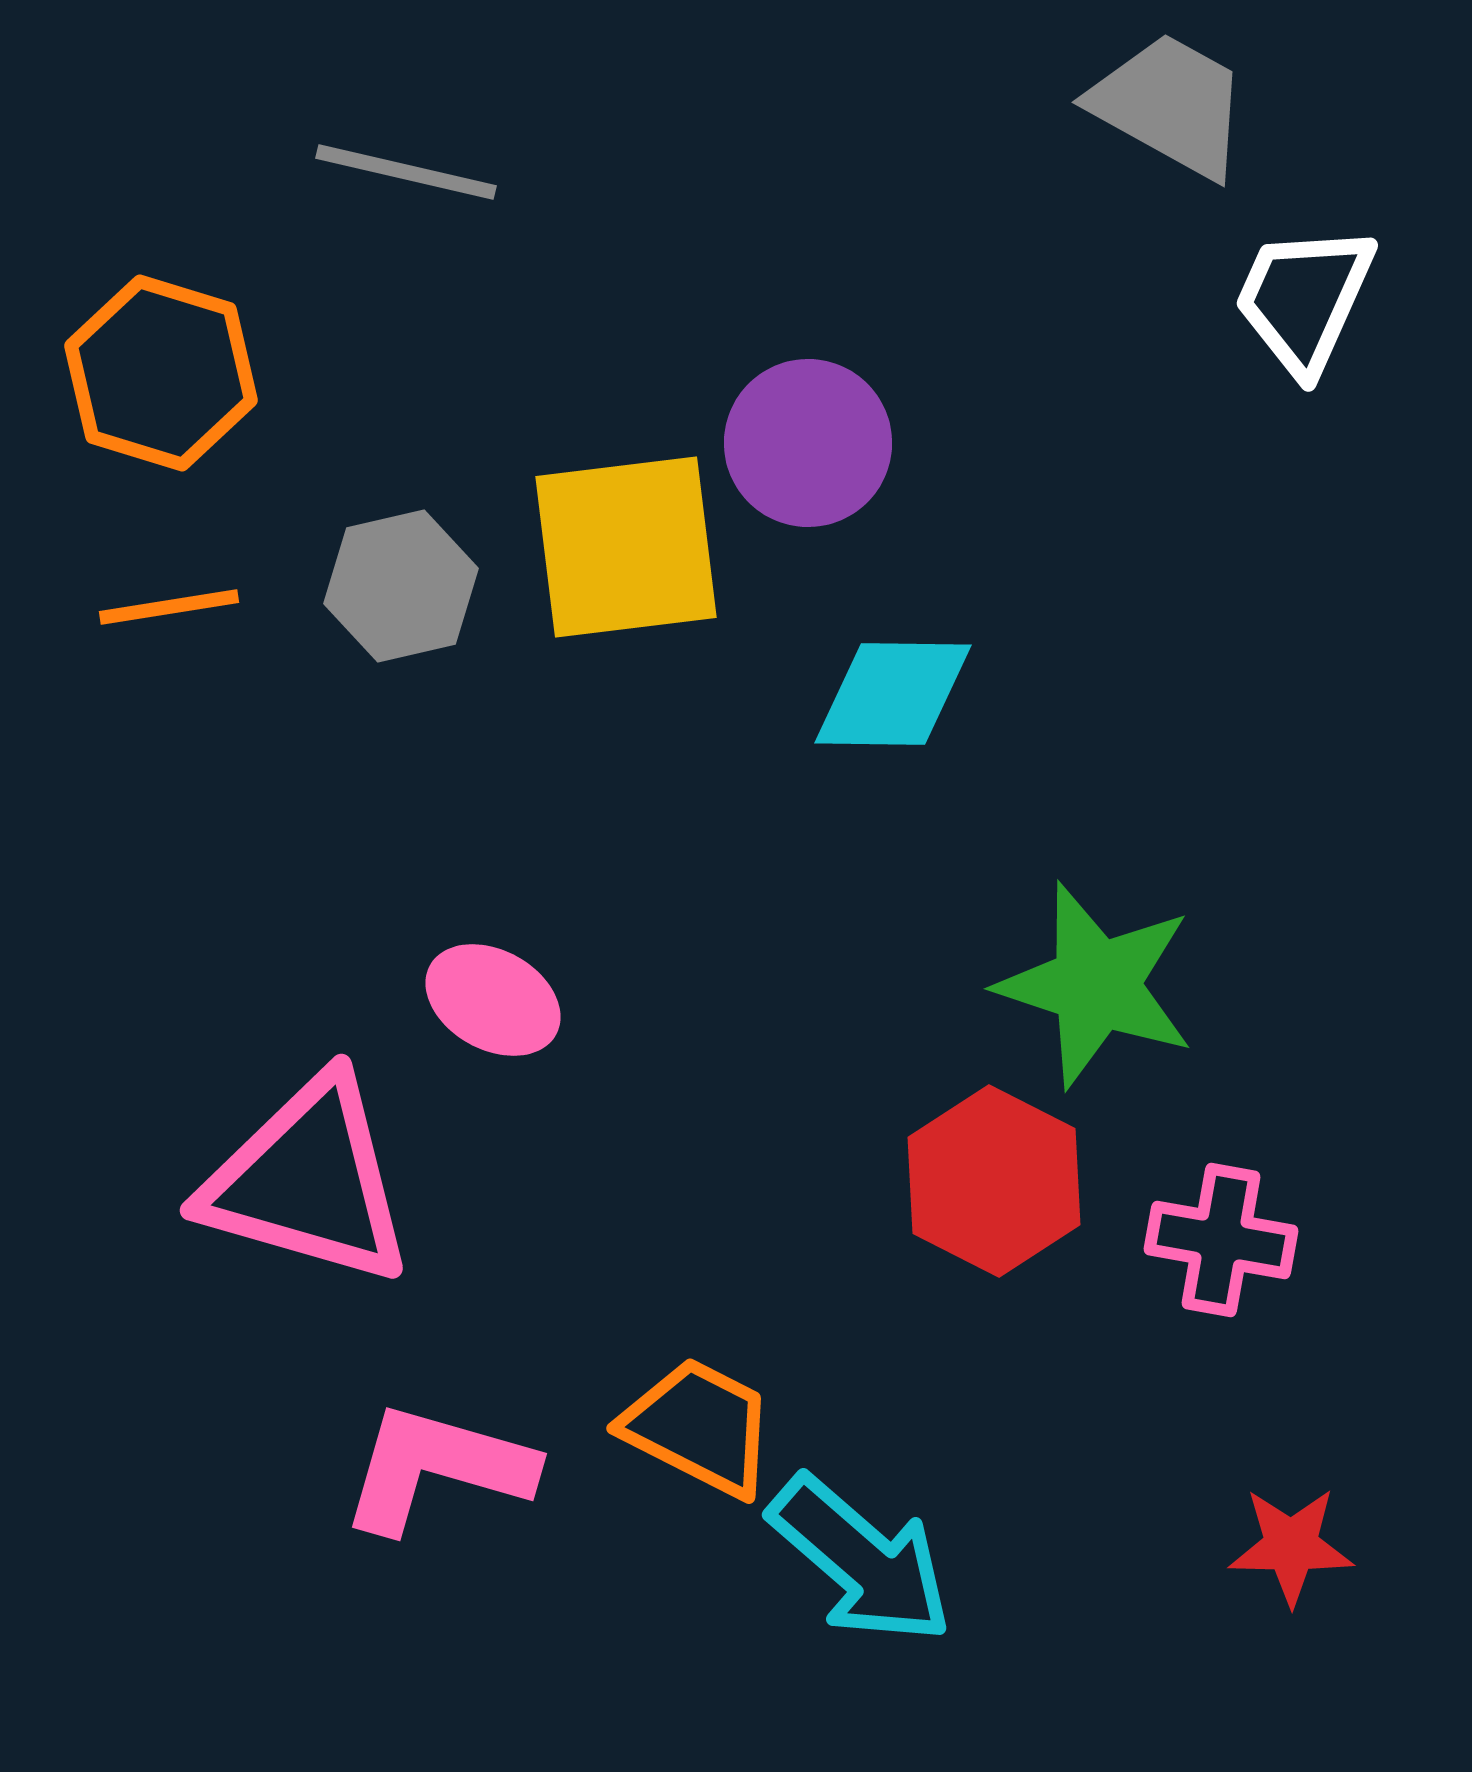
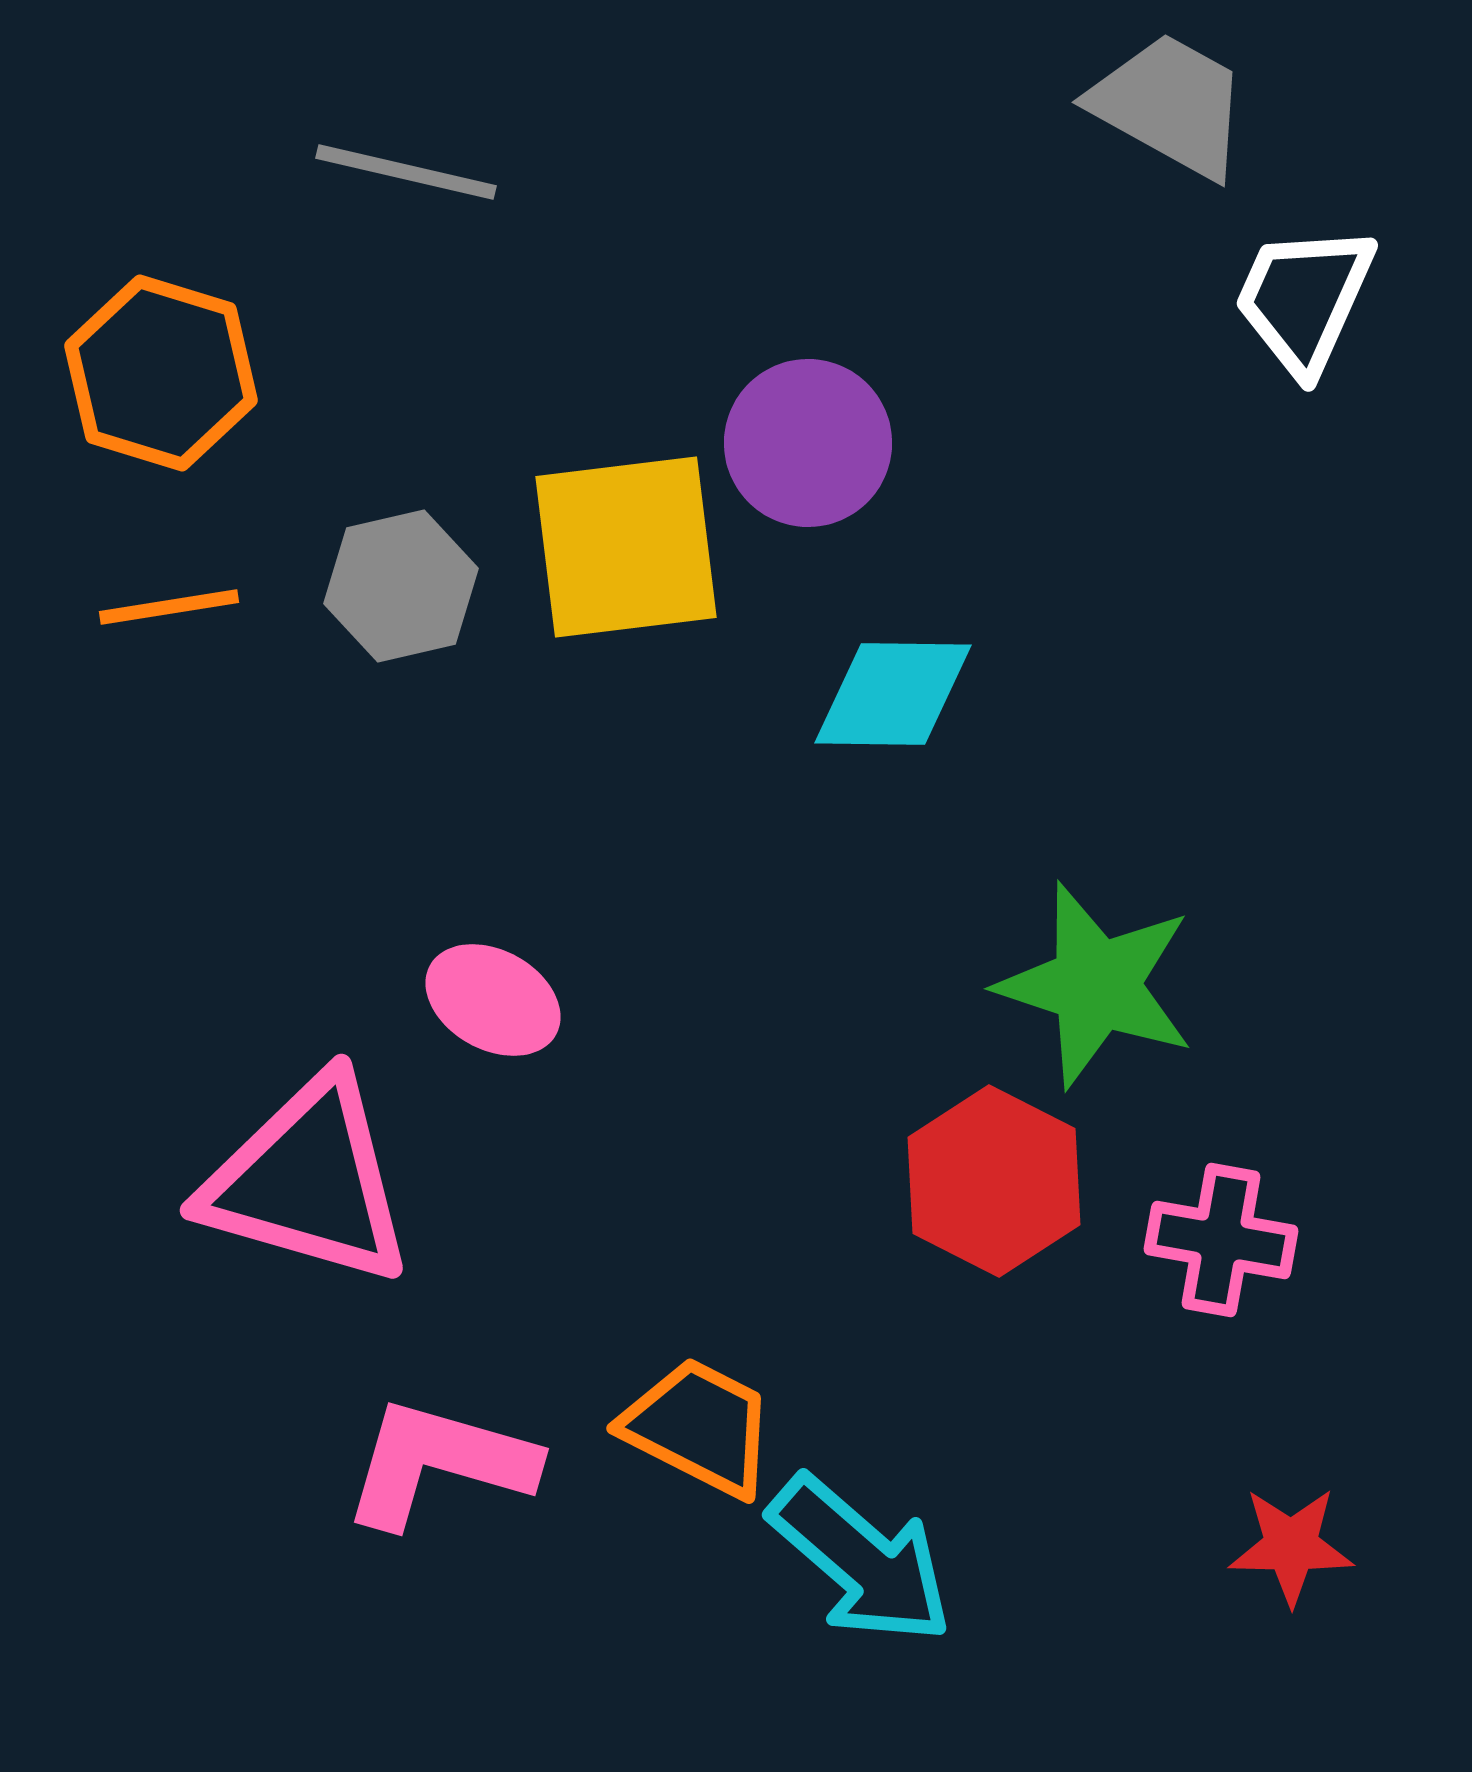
pink L-shape: moved 2 px right, 5 px up
